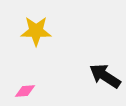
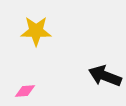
black arrow: rotated 12 degrees counterclockwise
